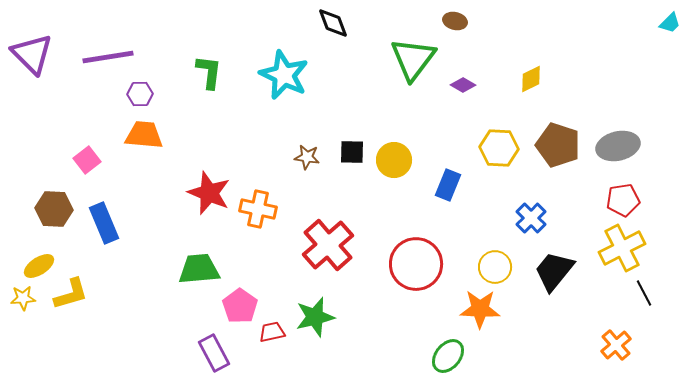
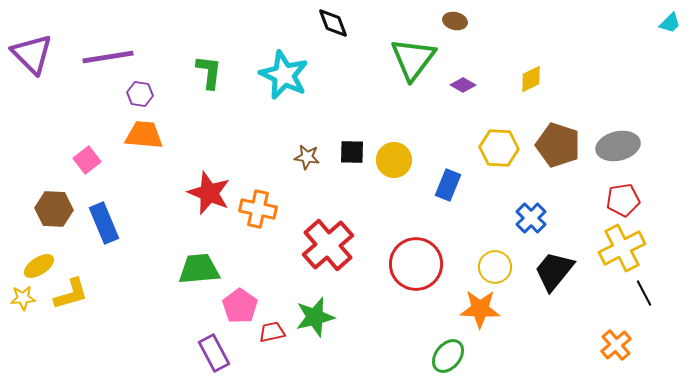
purple hexagon at (140, 94): rotated 10 degrees clockwise
